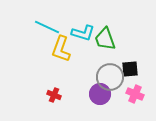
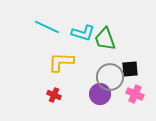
yellow L-shape: moved 13 px down; rotated 72 degrees clockwise
